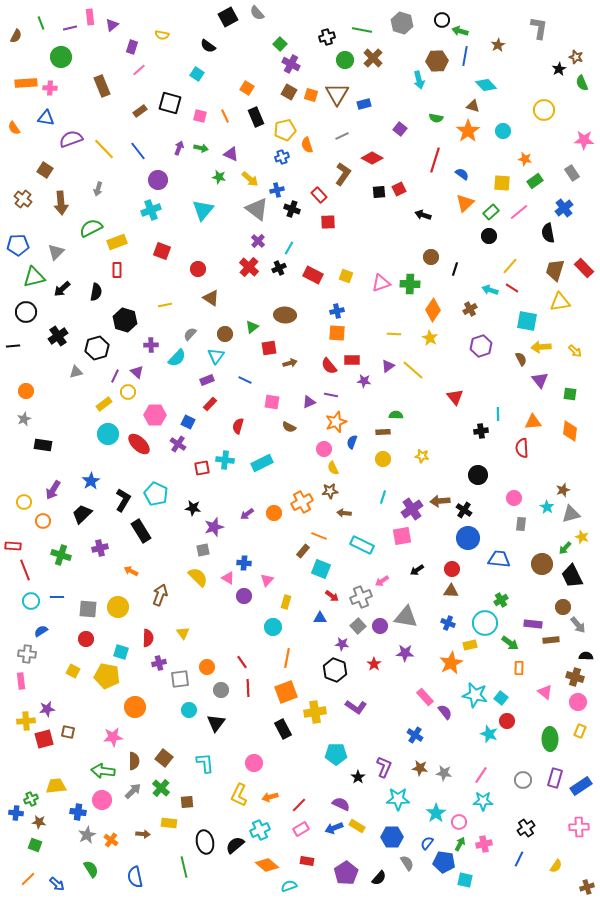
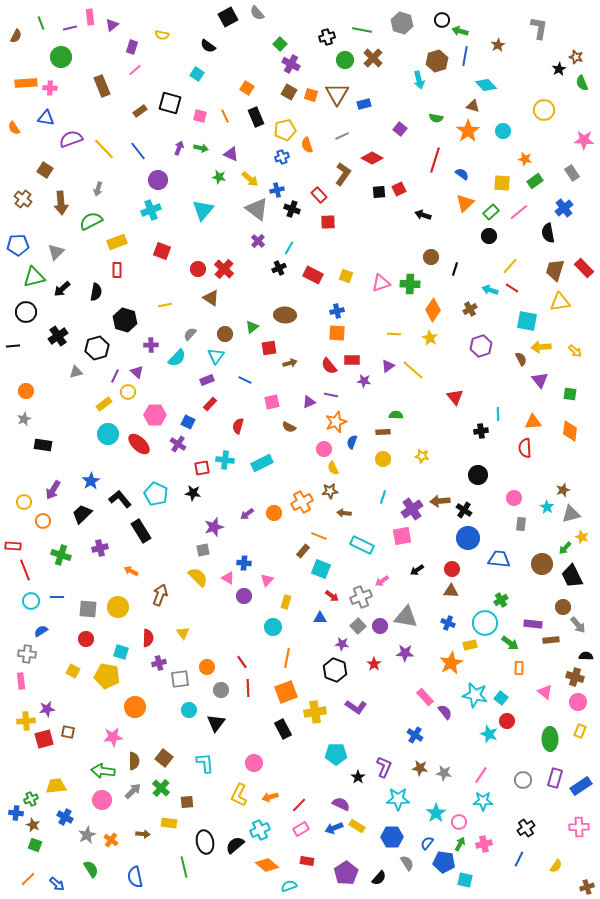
brown hexagon at (437, 61): rotated 15 degrees counterclockwise
pink line at (139, 70): moved 4 px left
green semicircle at (91, 228): moved 7 px up
red cross at (249, 267): moved 25 px left, 2 px down
pink square at (272, 402): rotated 21 degrees counterclockwise
red semicircle at (522, 448): moved 3 px right
black L-shape at (123, 500): moved 3 px left, 1 px up; rotated 70 degrees counterclockwise
black star at (193, 508): moved 15 px up
blue cross at (78, 812): moved 13 px left, 5 px down; rotated 21 degrees clockwise
brown star at (39, 822): moved 6 px left, 3 px down; rotated 16 degrees clockwise
